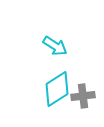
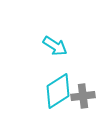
cyan diamond: moved 1 px right, 2 px down
